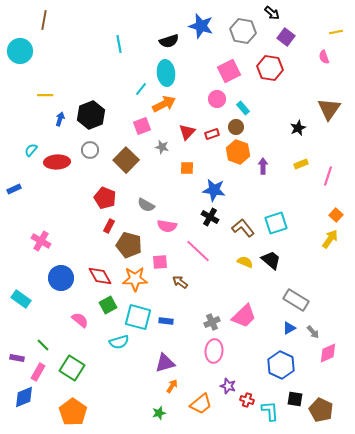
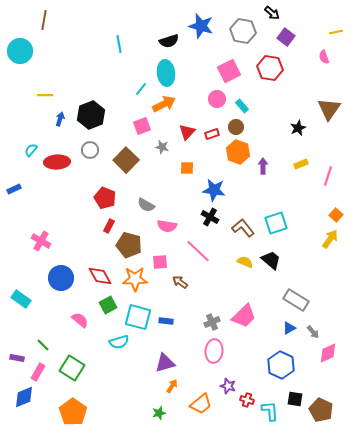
cyan rectangle at (243, 108): moved 1 px left, 2 px up
